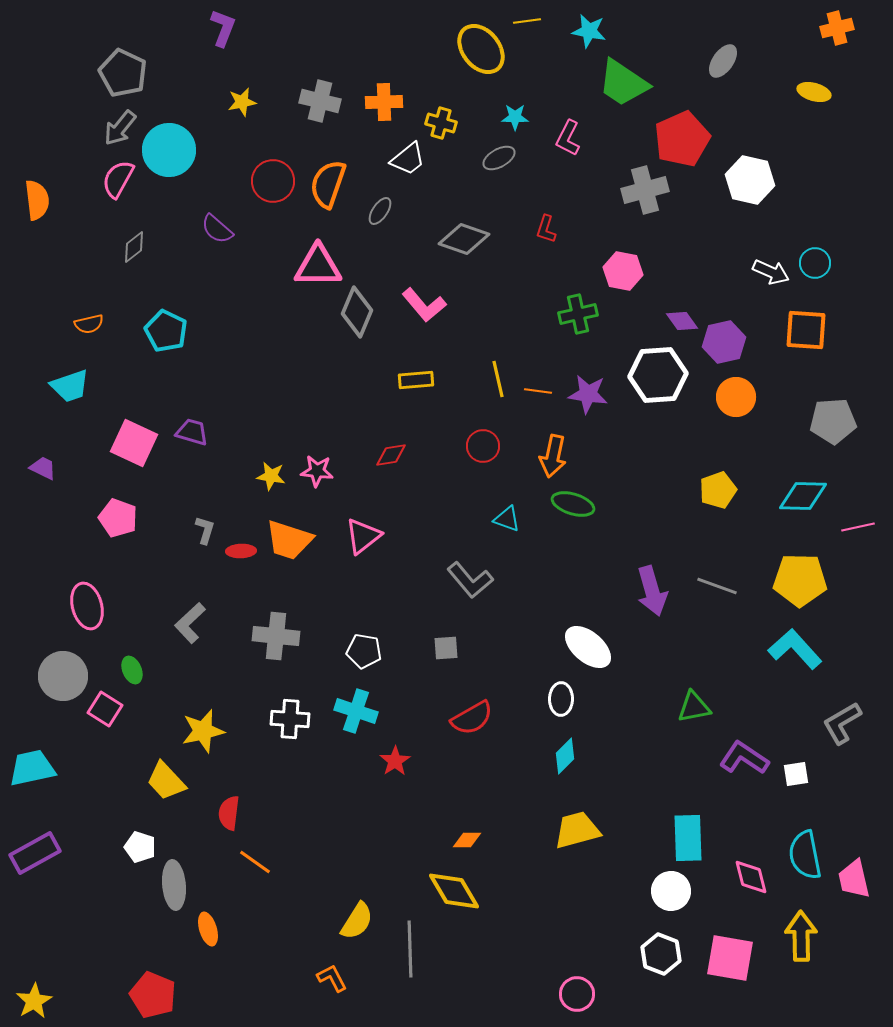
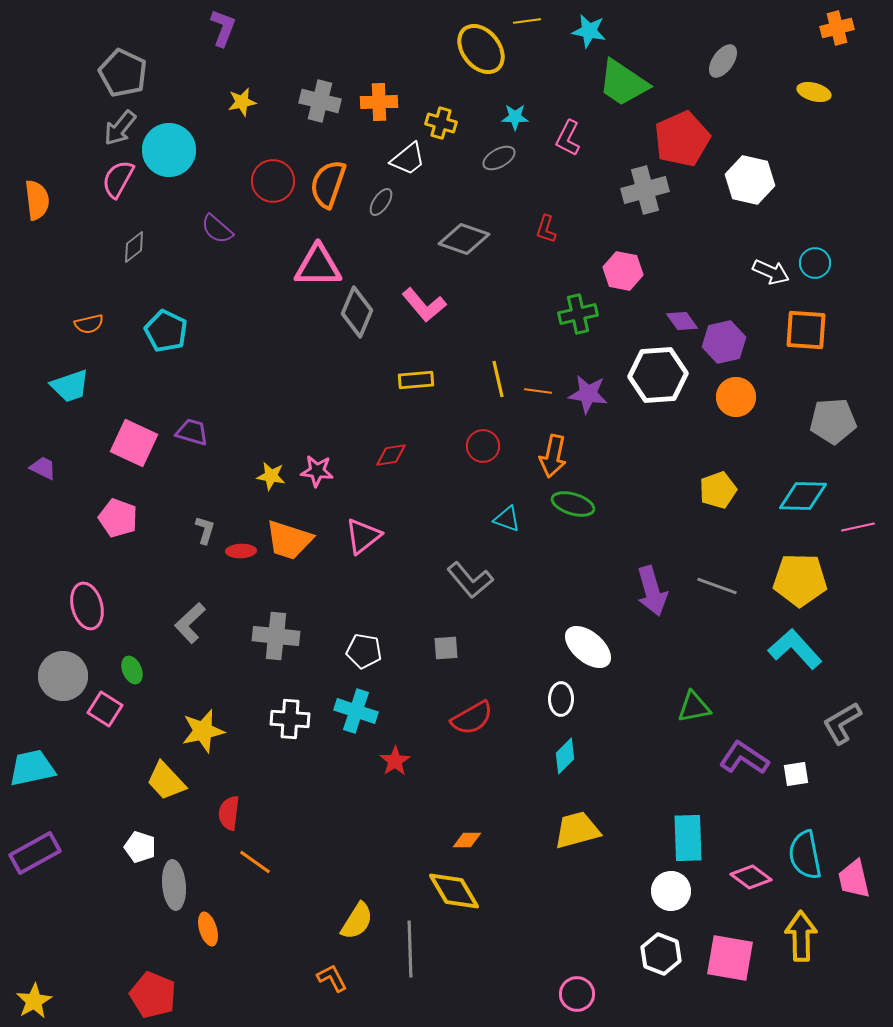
orange cross at (384, 102): moved 5 px left
gray ellipse at (380, 211): moved 1 px right, 9 px up
pink diamond at (751, 877): rotated 39 degrees counterclockwise
